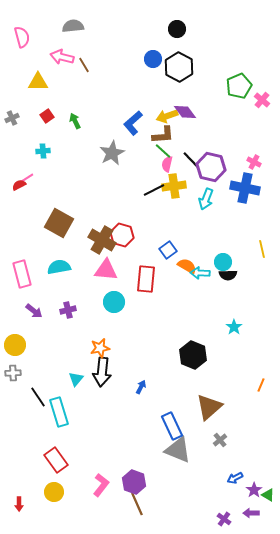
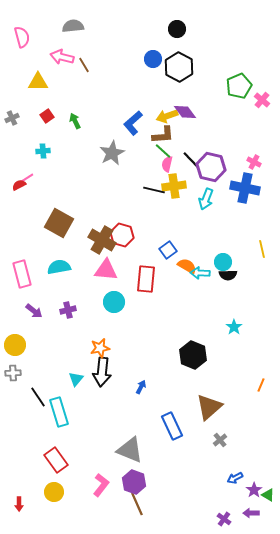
black line at (154, 190): rotated 40 degrees clockwise
gray triangle at (178, 450): moved 48 px left
